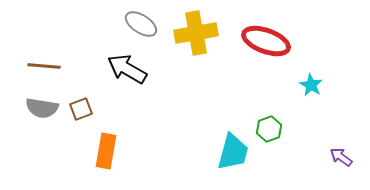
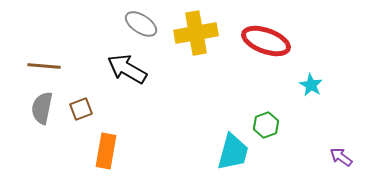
gray semicircle: rotated 92 degrees clockwise
green hexagon: moved 3 px left, 4 px up
